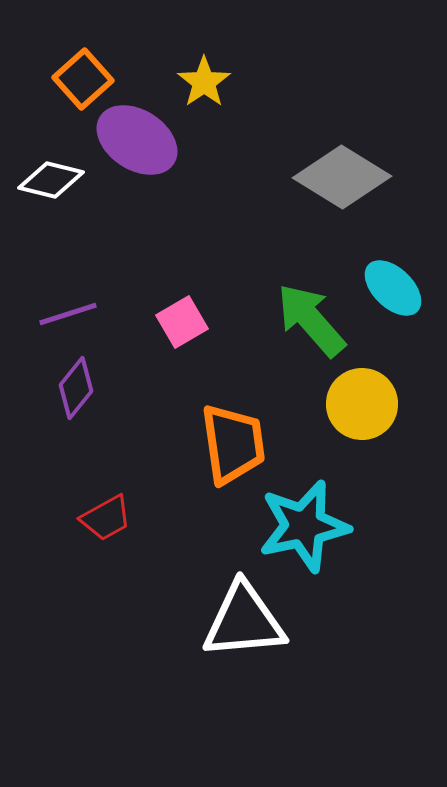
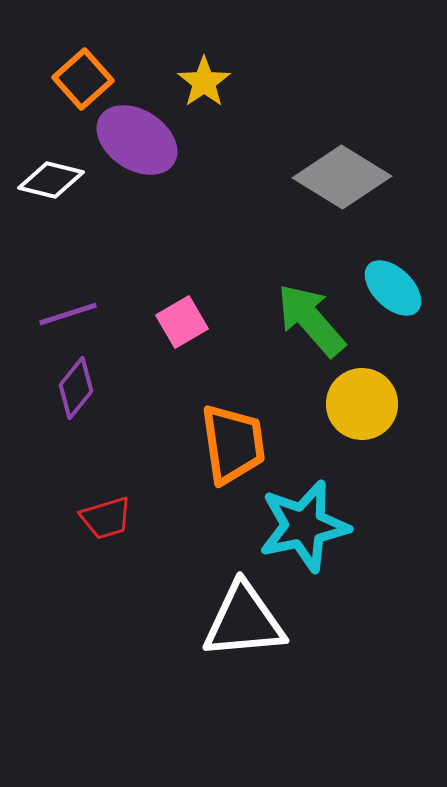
red trapezoid: rotated 12 degrees clockwise
